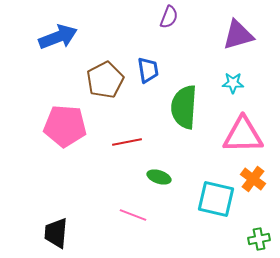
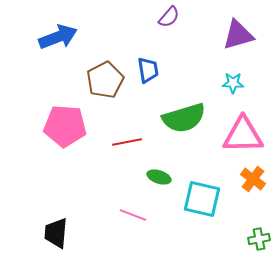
purple semicircle: rotated 20 degrees clockwise
green semicircle: moved 11 px down; rotated 111 degrees counterclockwise
cyan square: moved 14 px left
